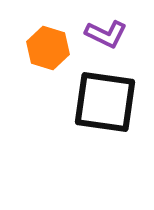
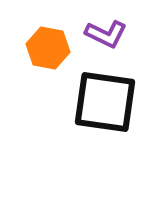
orange hexagon: rotated 6 degrees counterclockwise
